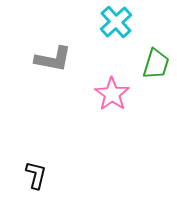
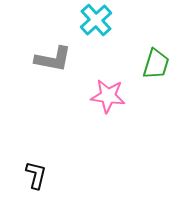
cyan cross: moved 20 px left, 2 px up
pink star: moved 4 px left, 2 px down; rotated 28 degrees counterclockwise
